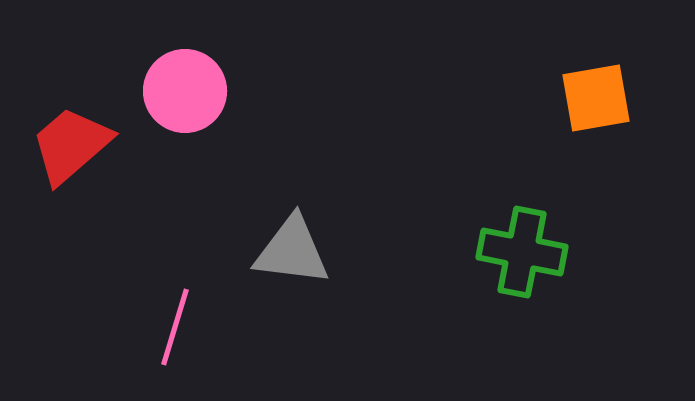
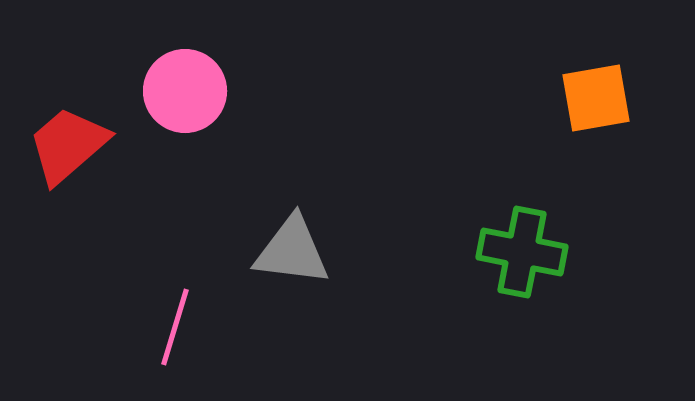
red trapezoid: moved 3 px left
